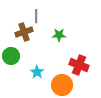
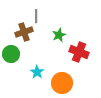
green star: rotated 24 degrees counterclockwise
green circle: moved 2 px up
red cross: moved 13 px up
orange circle: moved 2 px up
